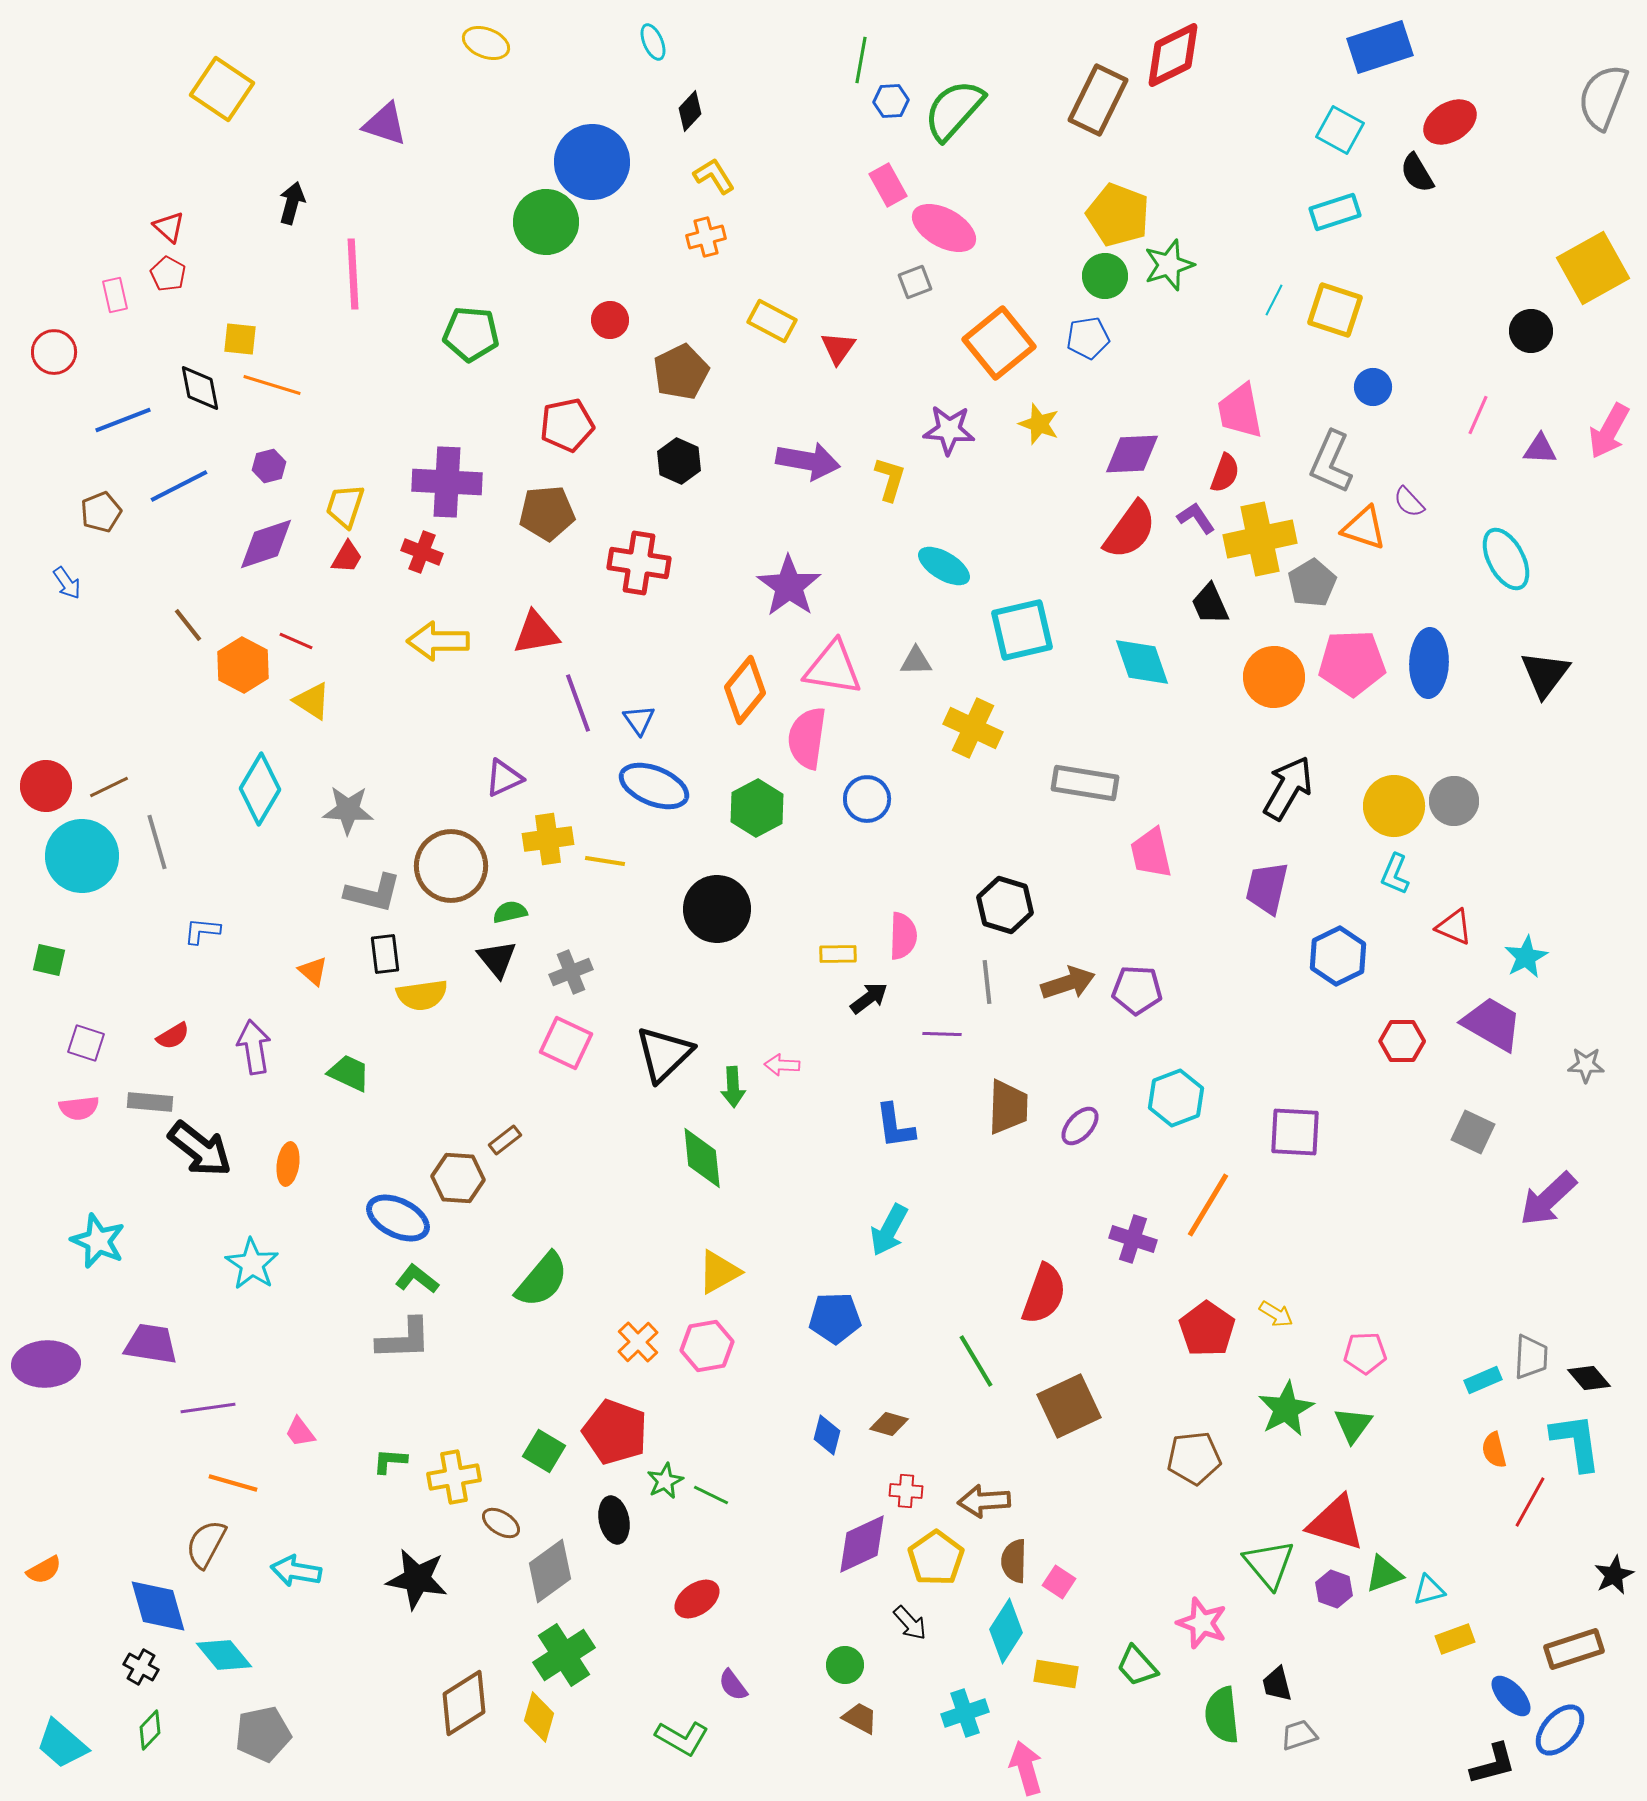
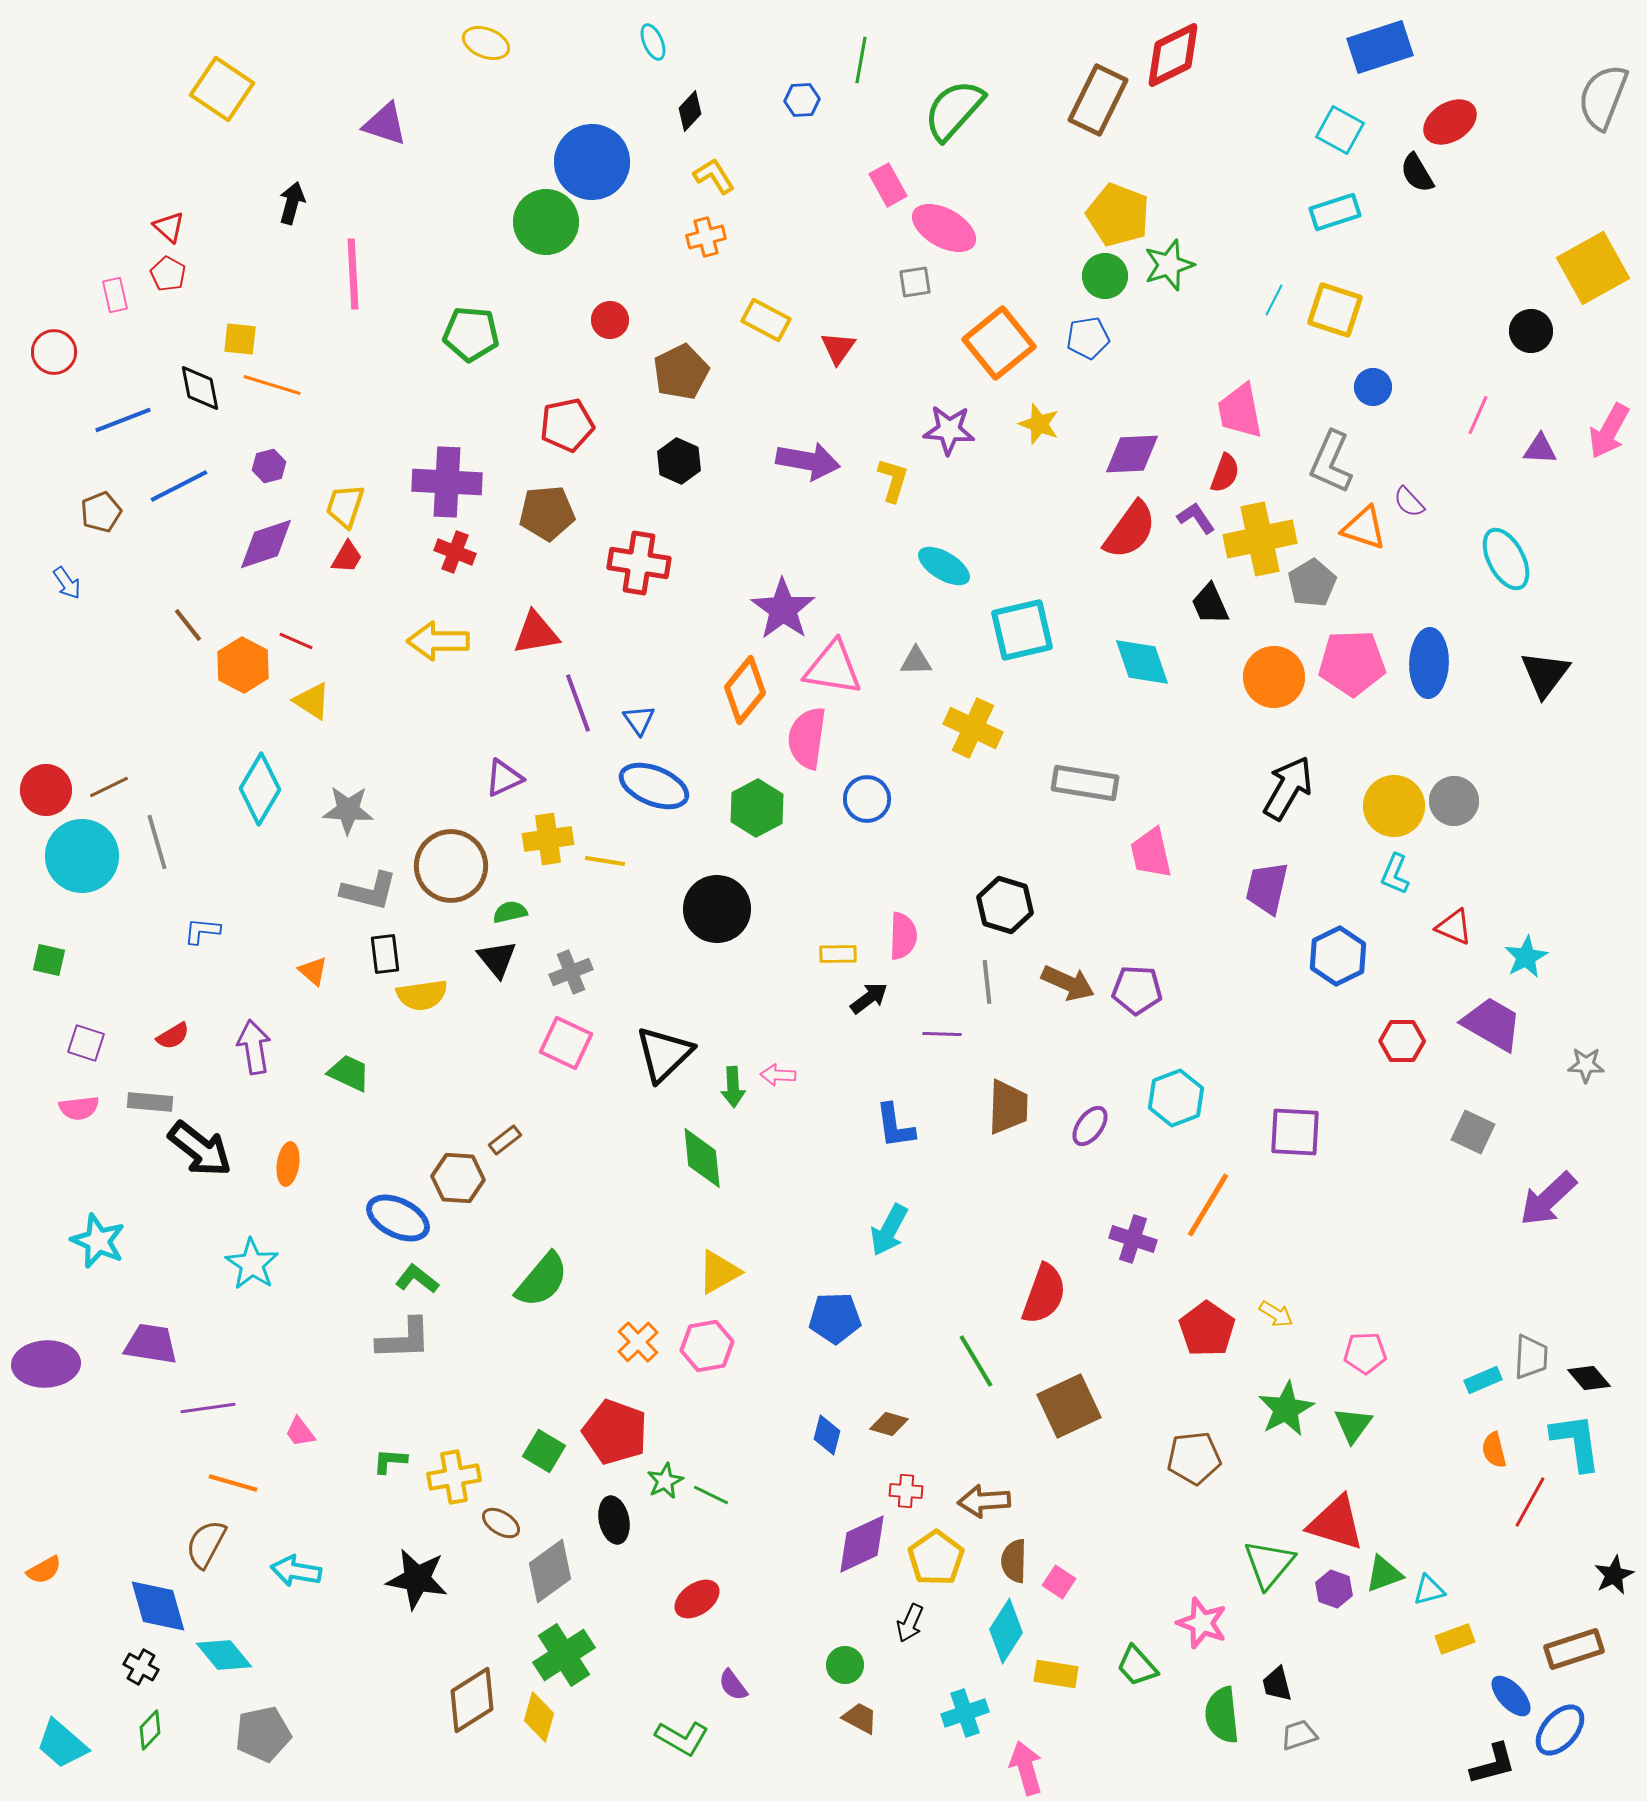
blue hexagon at (891, 101): moved 89 px left, 1 px up
gray square at (915, 282): rotated 12 degrees clockwise
yellow rectangle at (772, 321): moved 6 px left, 1 px up
yellow L-shape at (890, 479): moved 3 px right, 1 px down
red cross at (422, 552): moved 33 px right
purple star at (789, 586): moved 6 px left, 23 px down
red circle at (46, 786): moved 4 px down
gray L-shape at (373, 893): moved 4 px left, 2 px up
brown arrow at (1068, 983): rotated 42 degrees clockwise
pink arrow at (782, 1065): moved 4 px left, 10 px down
purple ellipse at (1080, 1126): moved 10 px right; rotated 6 degrees counterclockwise
green triangle at (1269, 1564): rotated 20 degrees clockwise
black arrow at (910, 1623): rotated 66 degrees clockwise
brown diamond at (464, 1703): moved 8 px right, 3 px up
